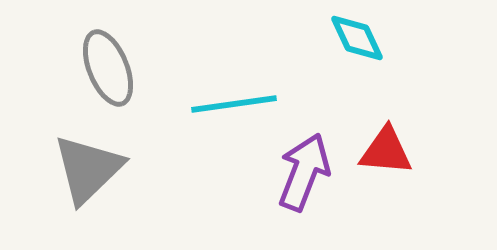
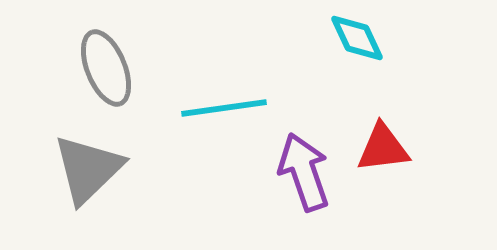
gray ellipse: moved 2 px left
cyan line: moved 10 px left, 4 px down
red triangle: moved 3 px left, 3 px up; rotated 12 degrees counterclockwise
purple arrow: rotated 40 degrees counterclockwise
